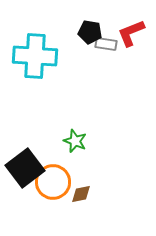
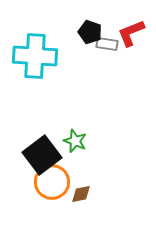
black pentagon: rotated 10 degrees clockwise
gray rectangle: moved 1 px right
black square: moved 17 px right, 13 px up
orange circle: moved 1 px left
